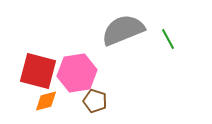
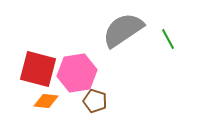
gray semicircle: rotated 12 degrees counterclockwise
red square: moved 2 px up
orange diamond: rotated 20 degrees clockwise
